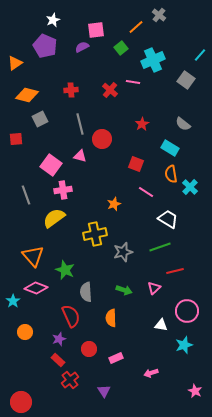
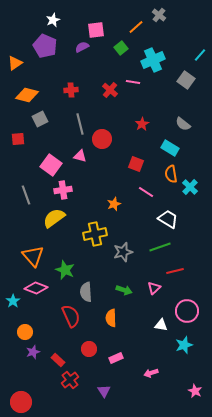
red square at (16, 139): moved 2 px right
purple star at (59, 339): moved 26 px left, 13 px down
